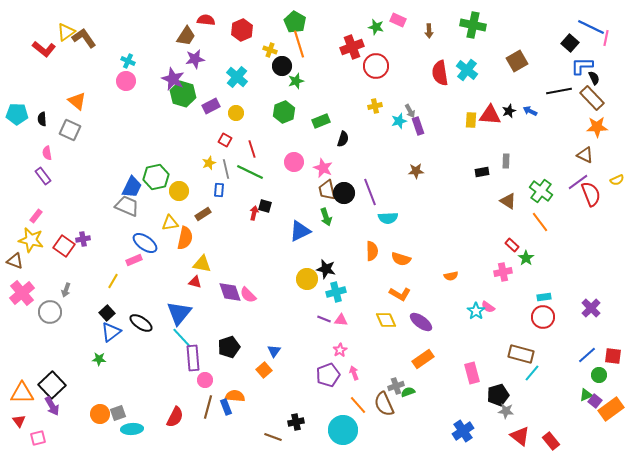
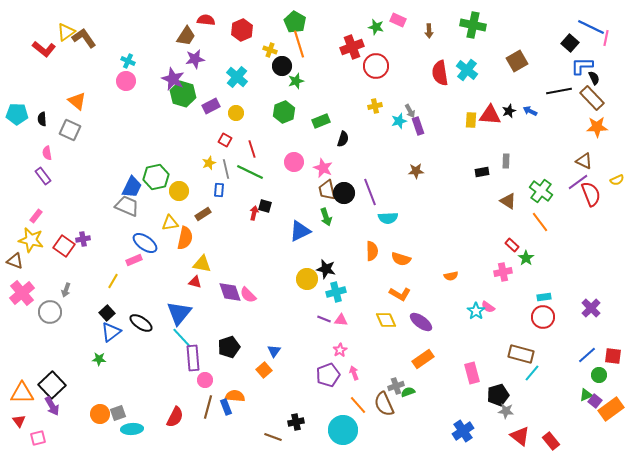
brown triangle at (585, 155): moved 1 px left, 6 px down
